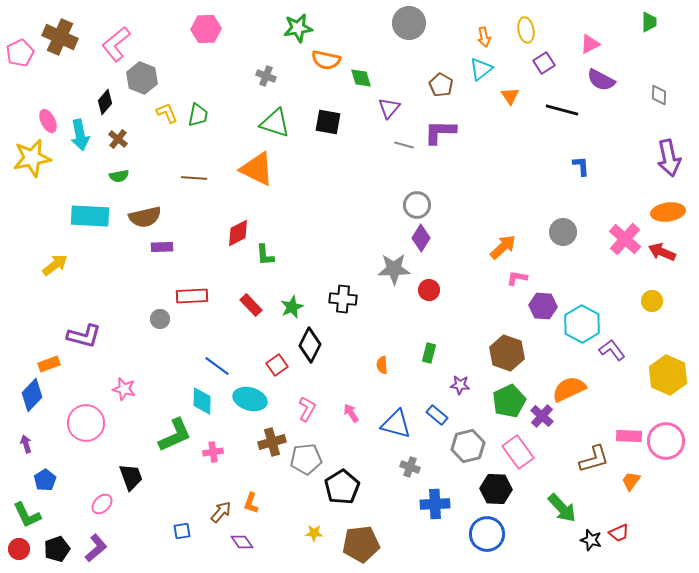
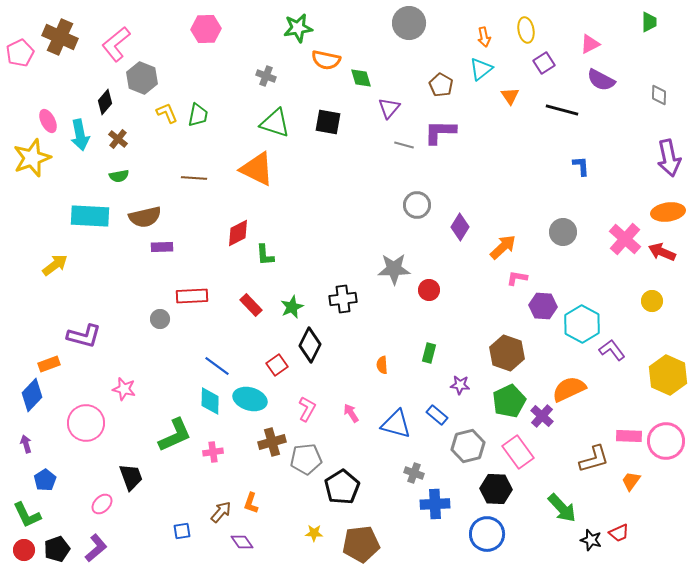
yellow star at (32, 158): rotated 9 degrees counterclockwise
purple diamond at (421, 238): moved 39 px right, 11 px up
black cross at (343, 299): rotated 12 degrees counterclockwise
cyan diamond at (202, 401): moved 8 px right
gray cross at (410, 467): moved 4 px right, 6 px down
red circle at (19, 549): moved 5 px right, 1 px down
